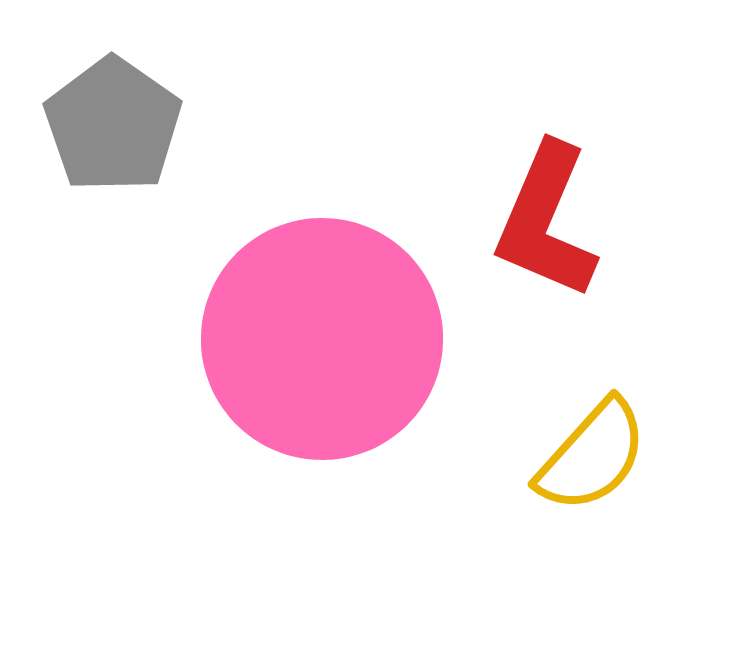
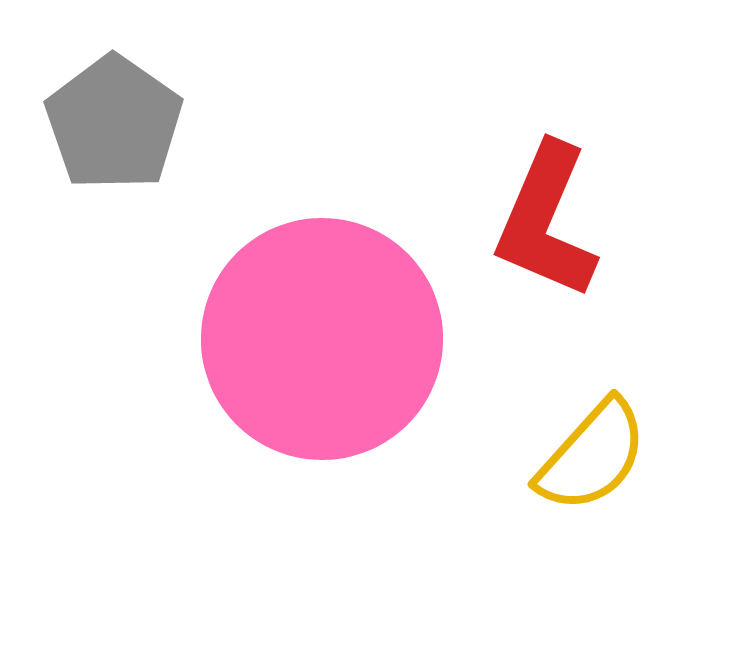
gray pentagon: moved 1 px right, 2 px up
